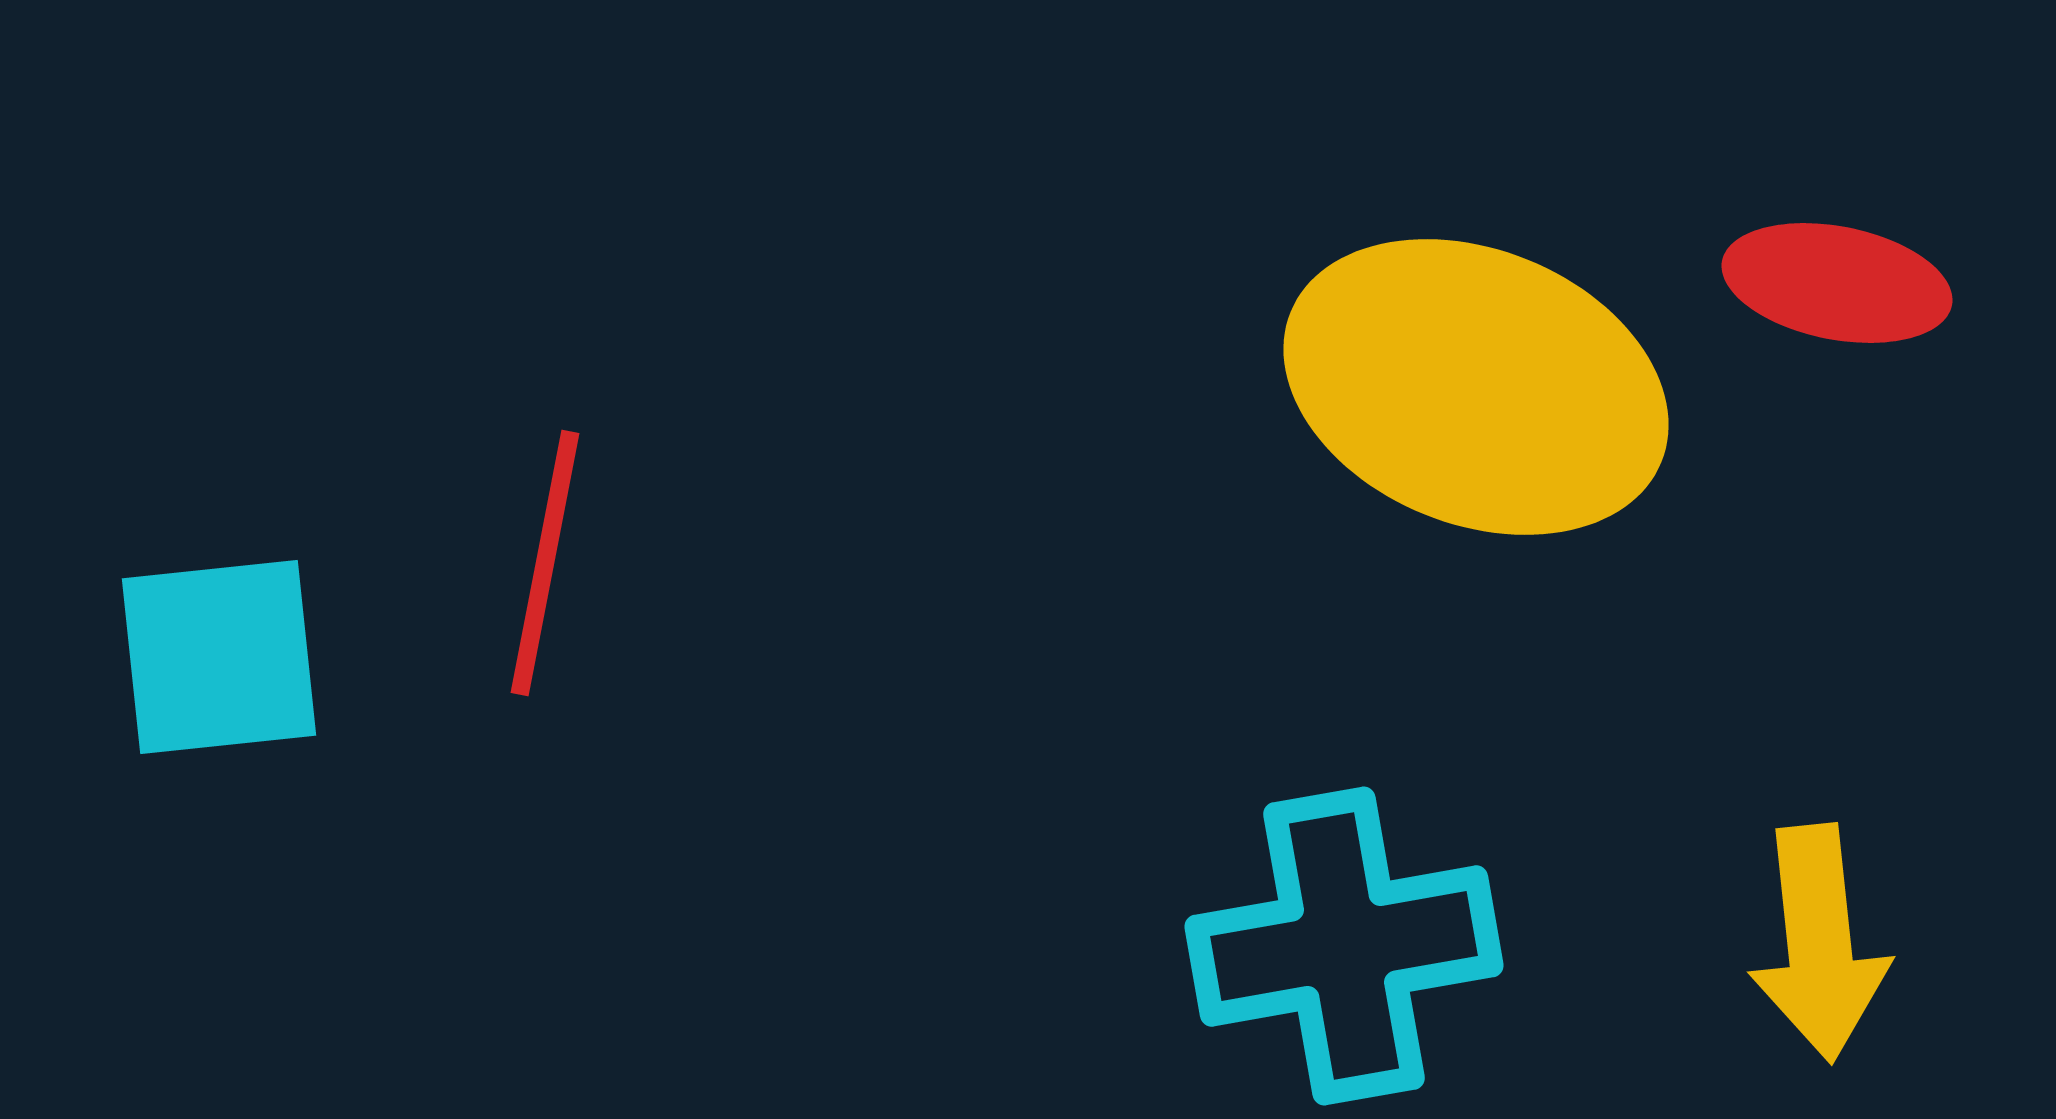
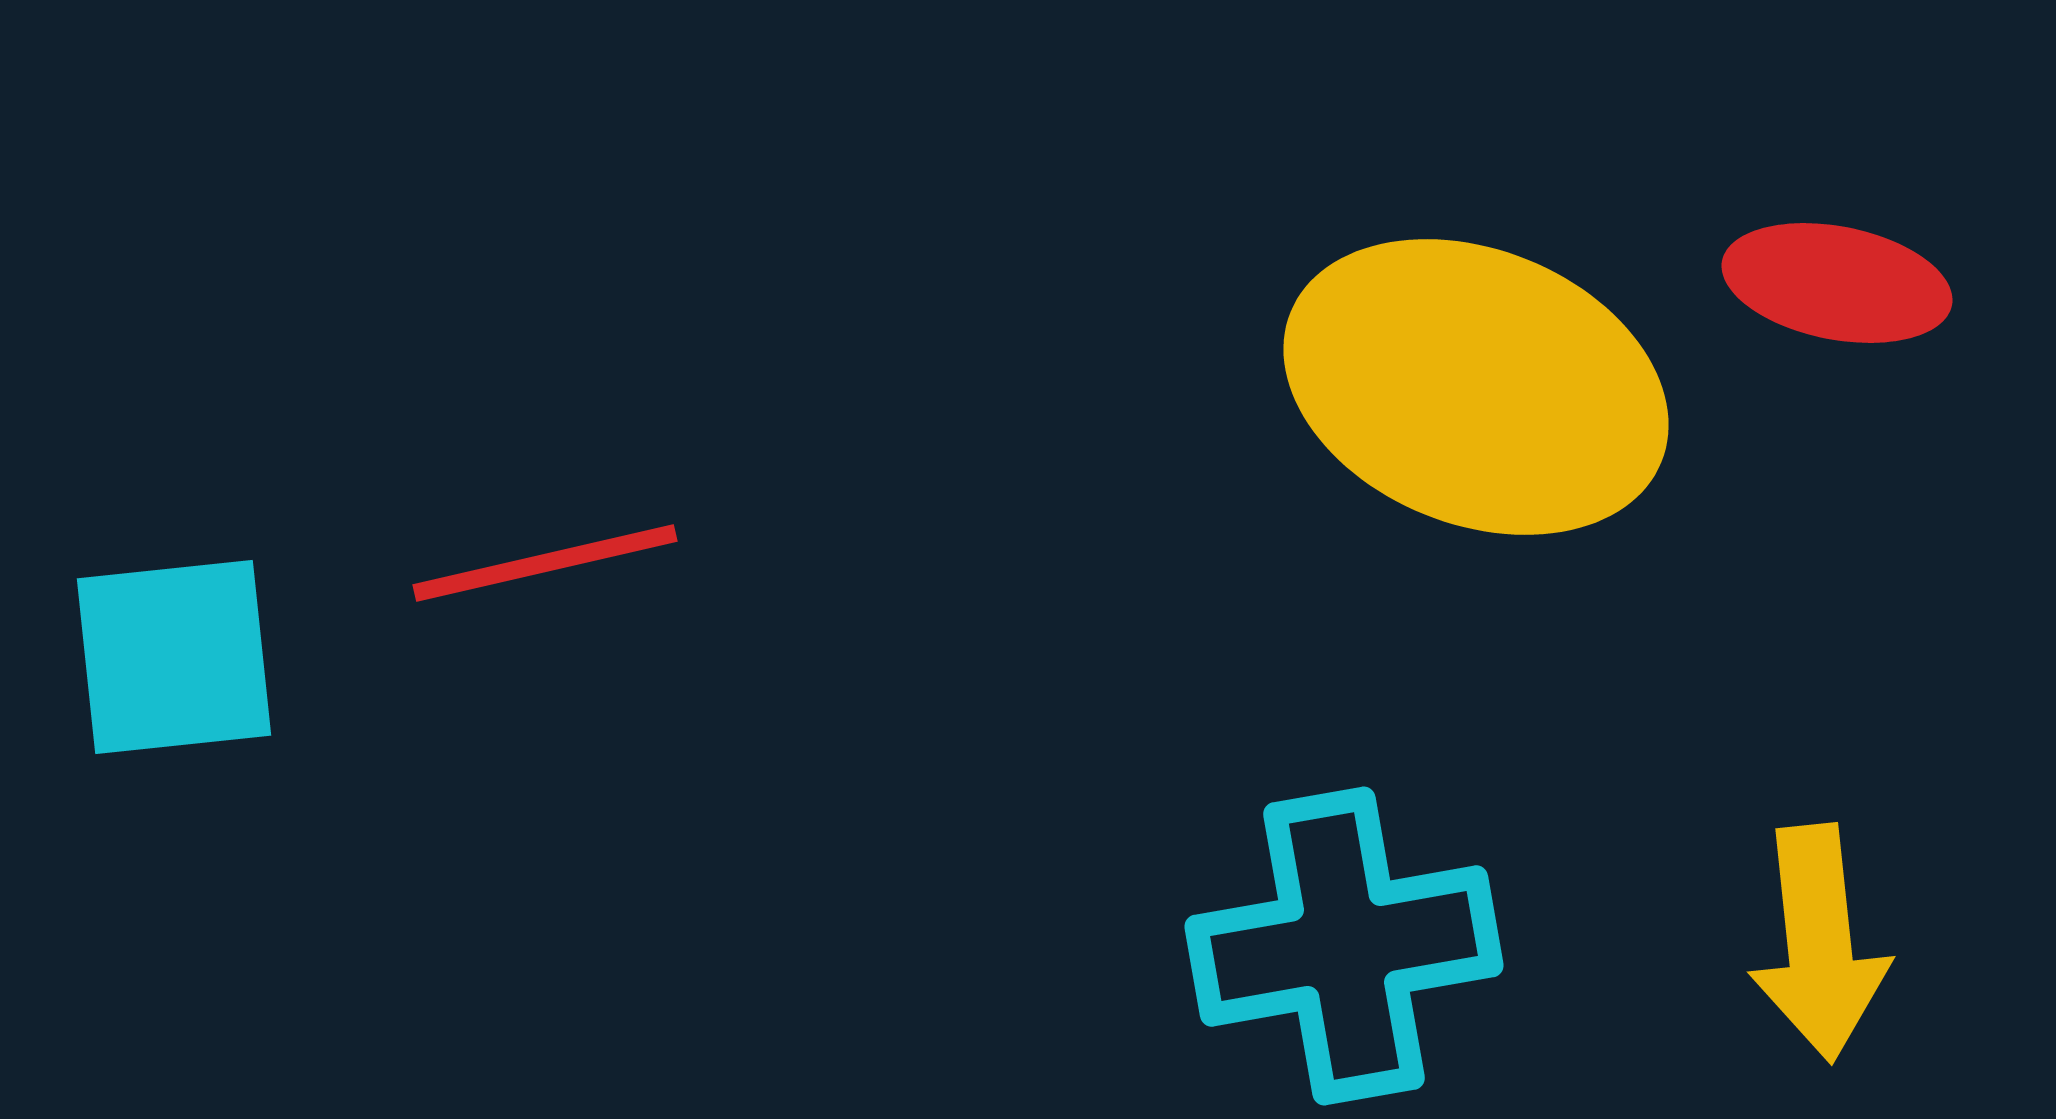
red line: rotated 66 degrees clockwise
cyan square: moved 45 px left
